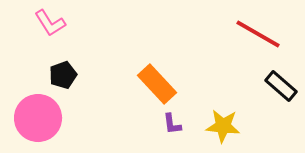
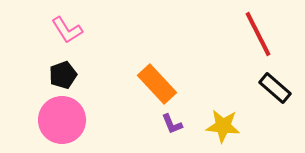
pink L-shape: moved 17 px right, 7 px down
red line: rotated 33 degrees clockwise
black rectangle: moved 6 px left, 2 px down
pink circle: moved 24 px right, 2 px down
purple L-shape: rotated 15 degrees counterclockwise
